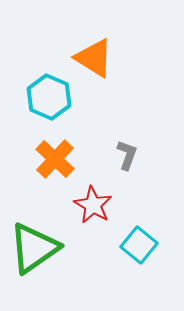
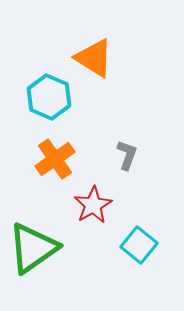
orange cross: rotated 12 degrees clockwise
red star: rotated 12 degrees clockwise
green triangle: moved 1 px left
